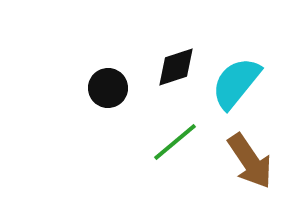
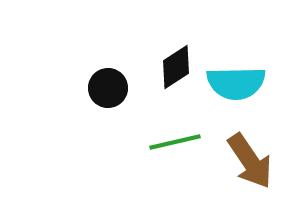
black diamond: rotated 15 degrees counterclockwise
cyan semicircle: rotated 130 degrees counterclockwise
green line: rotated 27 degrees clockwise
